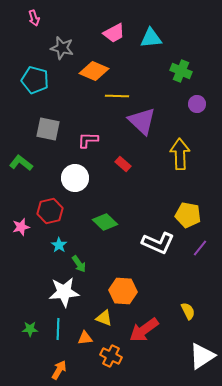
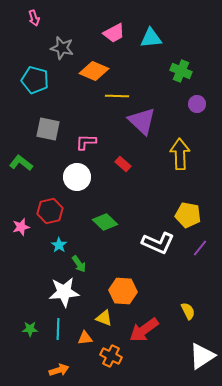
pink L-shape: moved 2 px left, 2 px down
white circle: moved 2 px right, 1 px up
orange arrow: rotated 42 degrees clockwise
